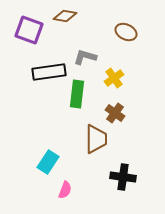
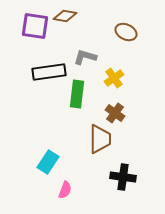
purple square: moved 6 px right, 4 px up; rotated 12 degrees counterclockwise
brown trapezoid: moved 4 px right
